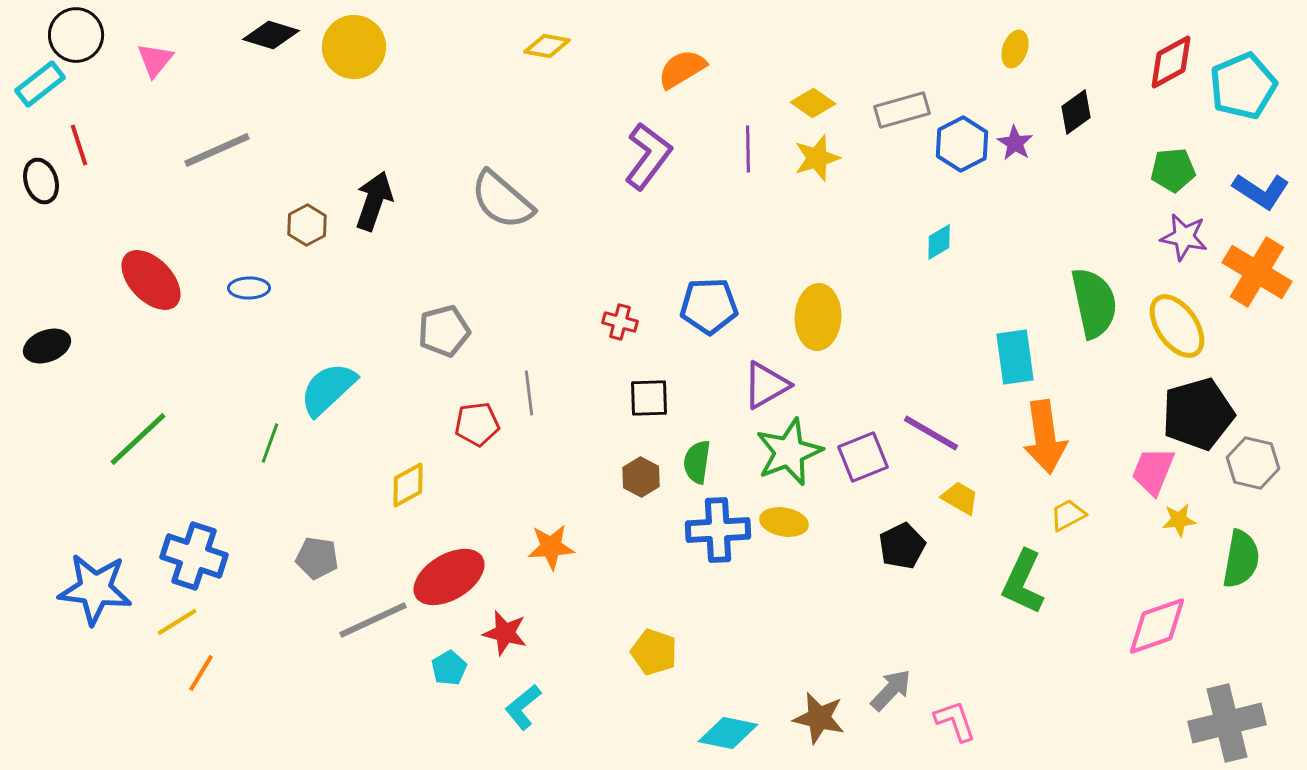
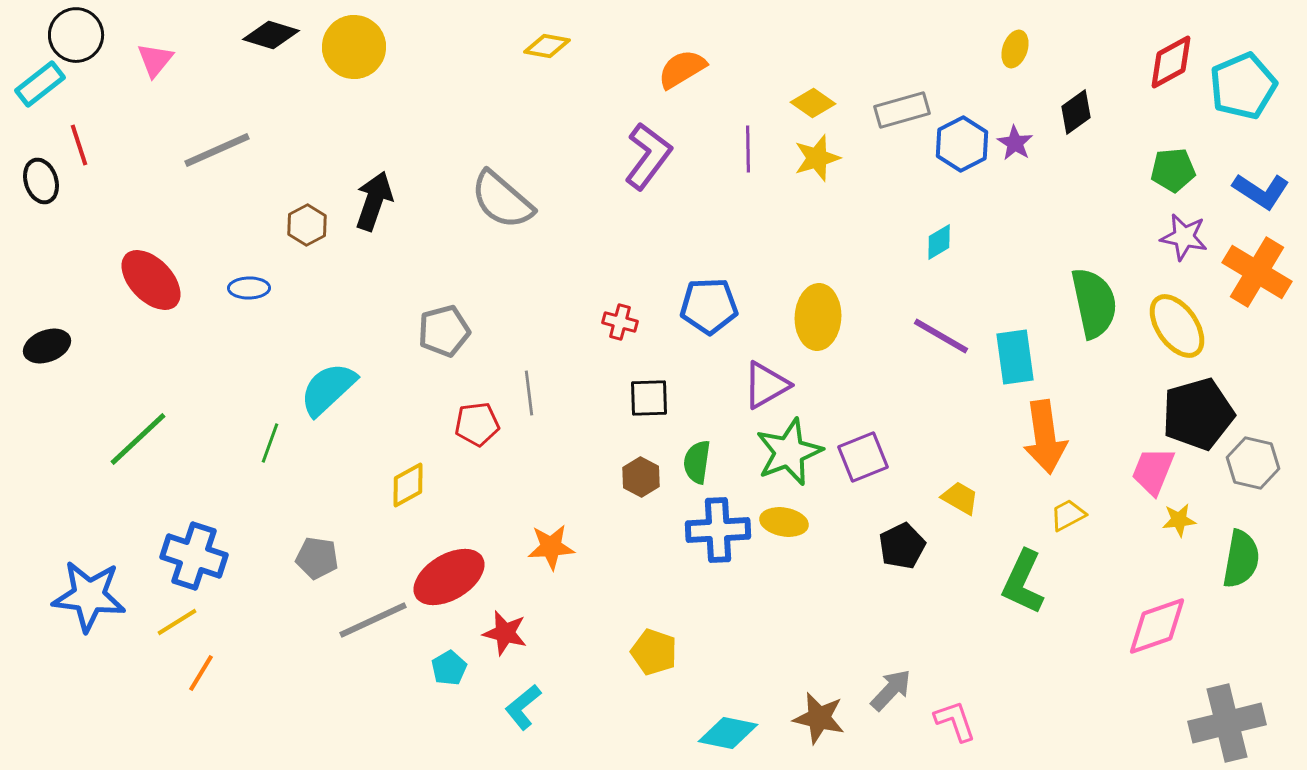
purple line at (931, 433): moved 10 px right, 97 px up
blue star at (95, 589): moved 6 px left, 7 px down
